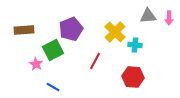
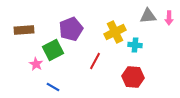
yellow cross: rotated 20 degrees clockwise
